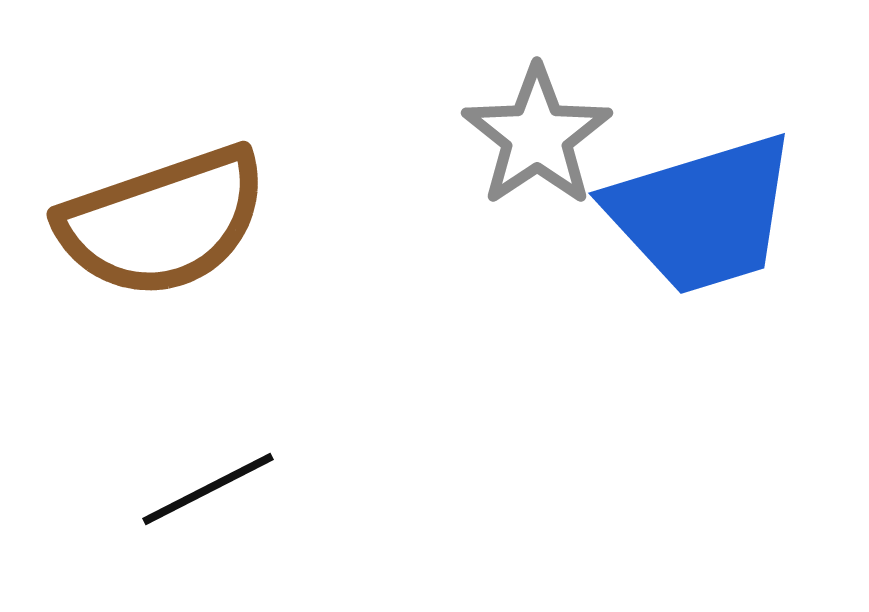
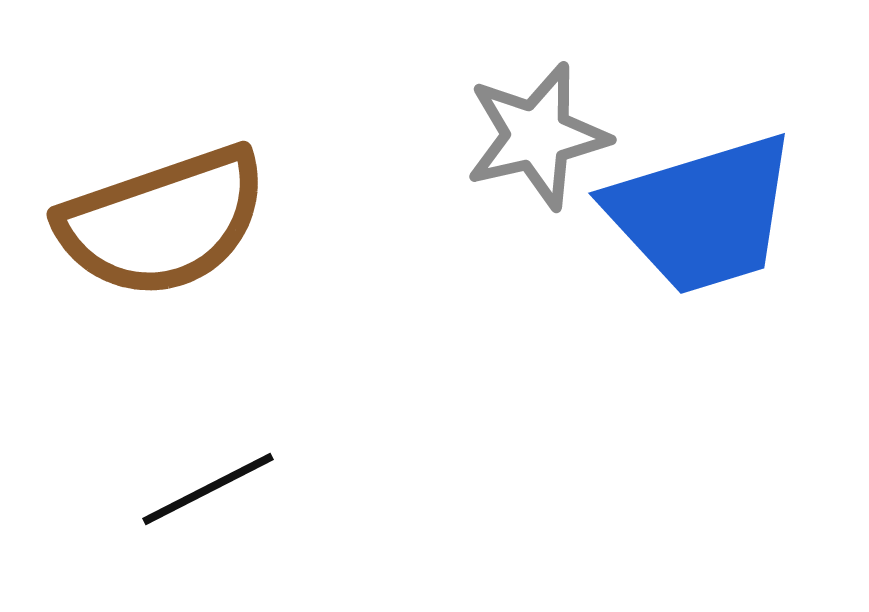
gray star: rotated 21 degrees clockwise
